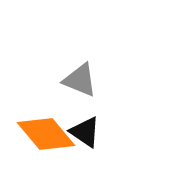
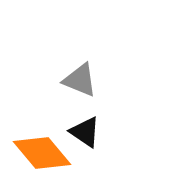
orange diamond: moved 4 px left, 19 px down
